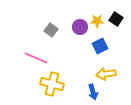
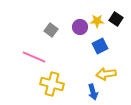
pink line: moved 2 px left, 1 px up
